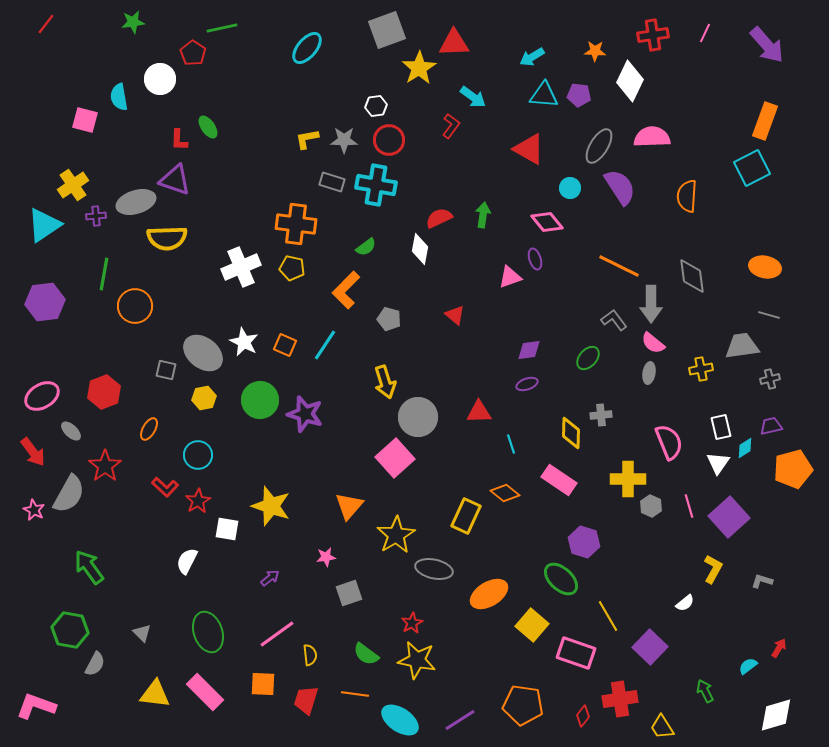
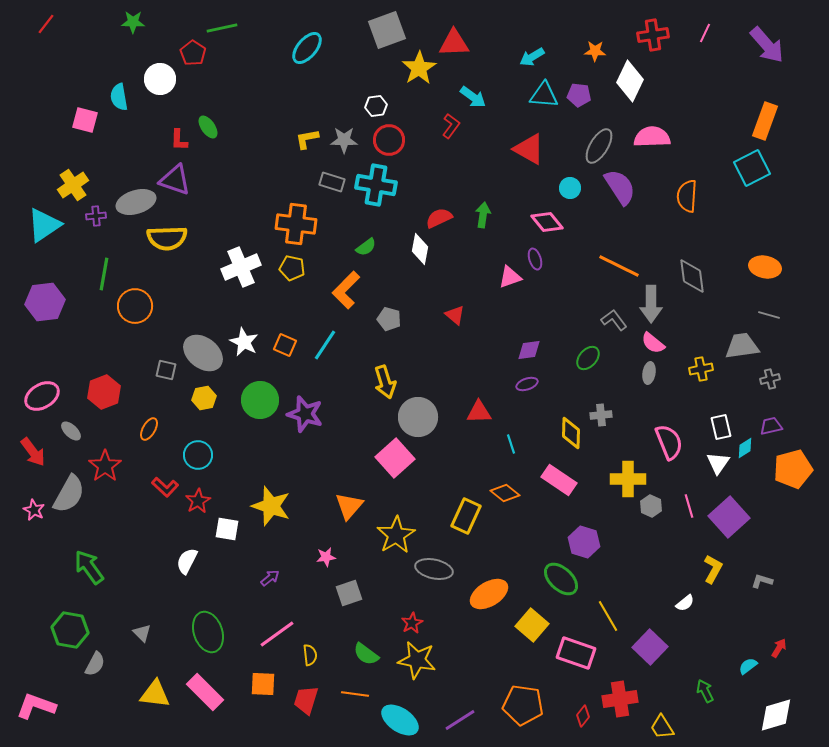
green star at (133, 22): rotated 10 degrees clockwise
